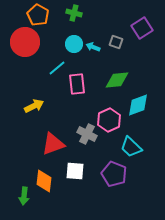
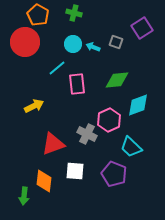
cyan circle: moved 1 px left
